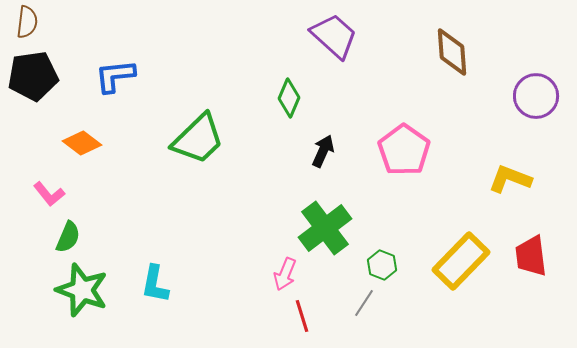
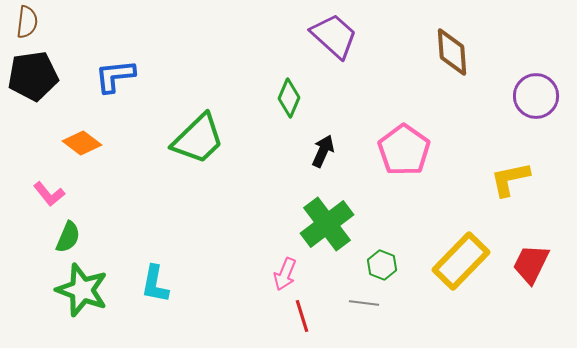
yellow L-shape: rotated 33 degrees counterclockwise
green cross: moved 2 px right, 4 px up
red trapezoid: moved 8 px down; rotated 33 degrees clockwise
gray line: rotated 64 degrees clockwise
